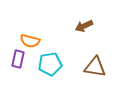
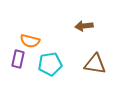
brown arrow: rotated 18 degrees clockwise
brown triangle: moved 3 px up
